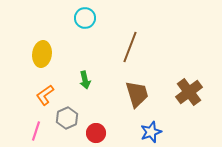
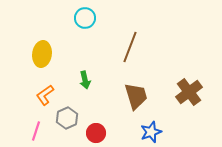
brown trapezoid: moved 1 px left, 2 px down
